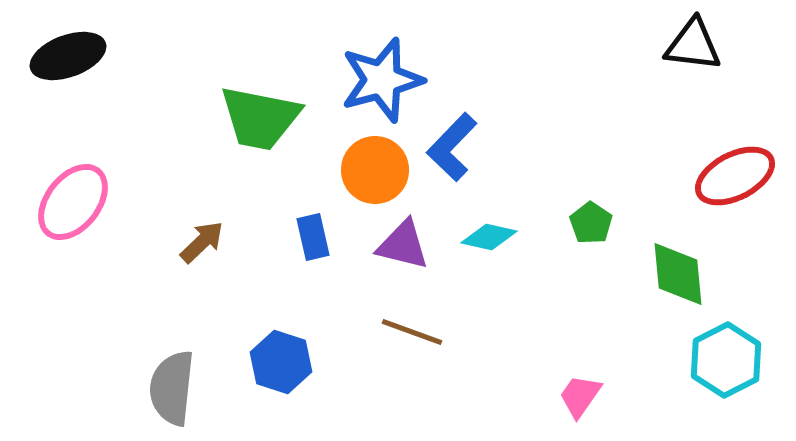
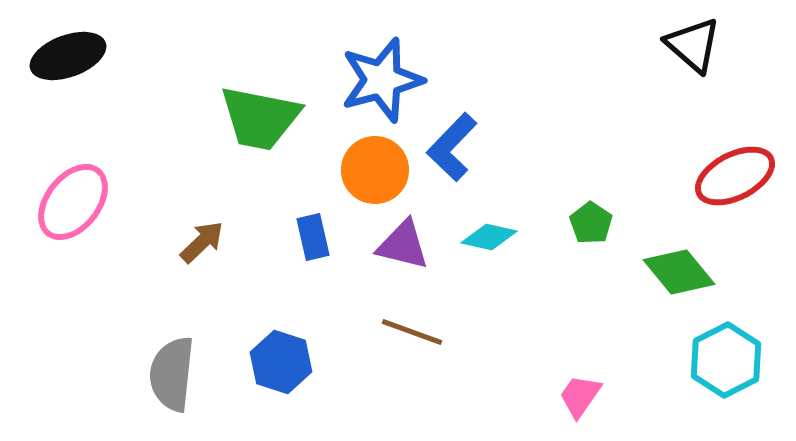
black triangle: rotated 34 degrees clockwise
green diamond: moved 1 px right, 2 px up; rotated 34 degrees counterclockwise
gray semicircle: moved 14 px up
